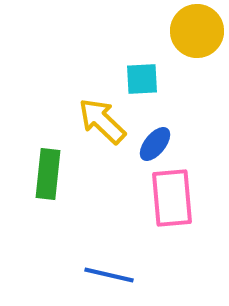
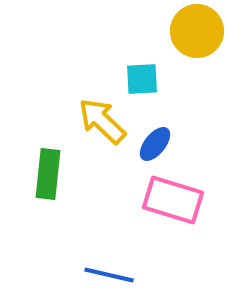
pink rectangle: moved 1 px right, 2 px down; rotated 68 degrees counterclockwise
